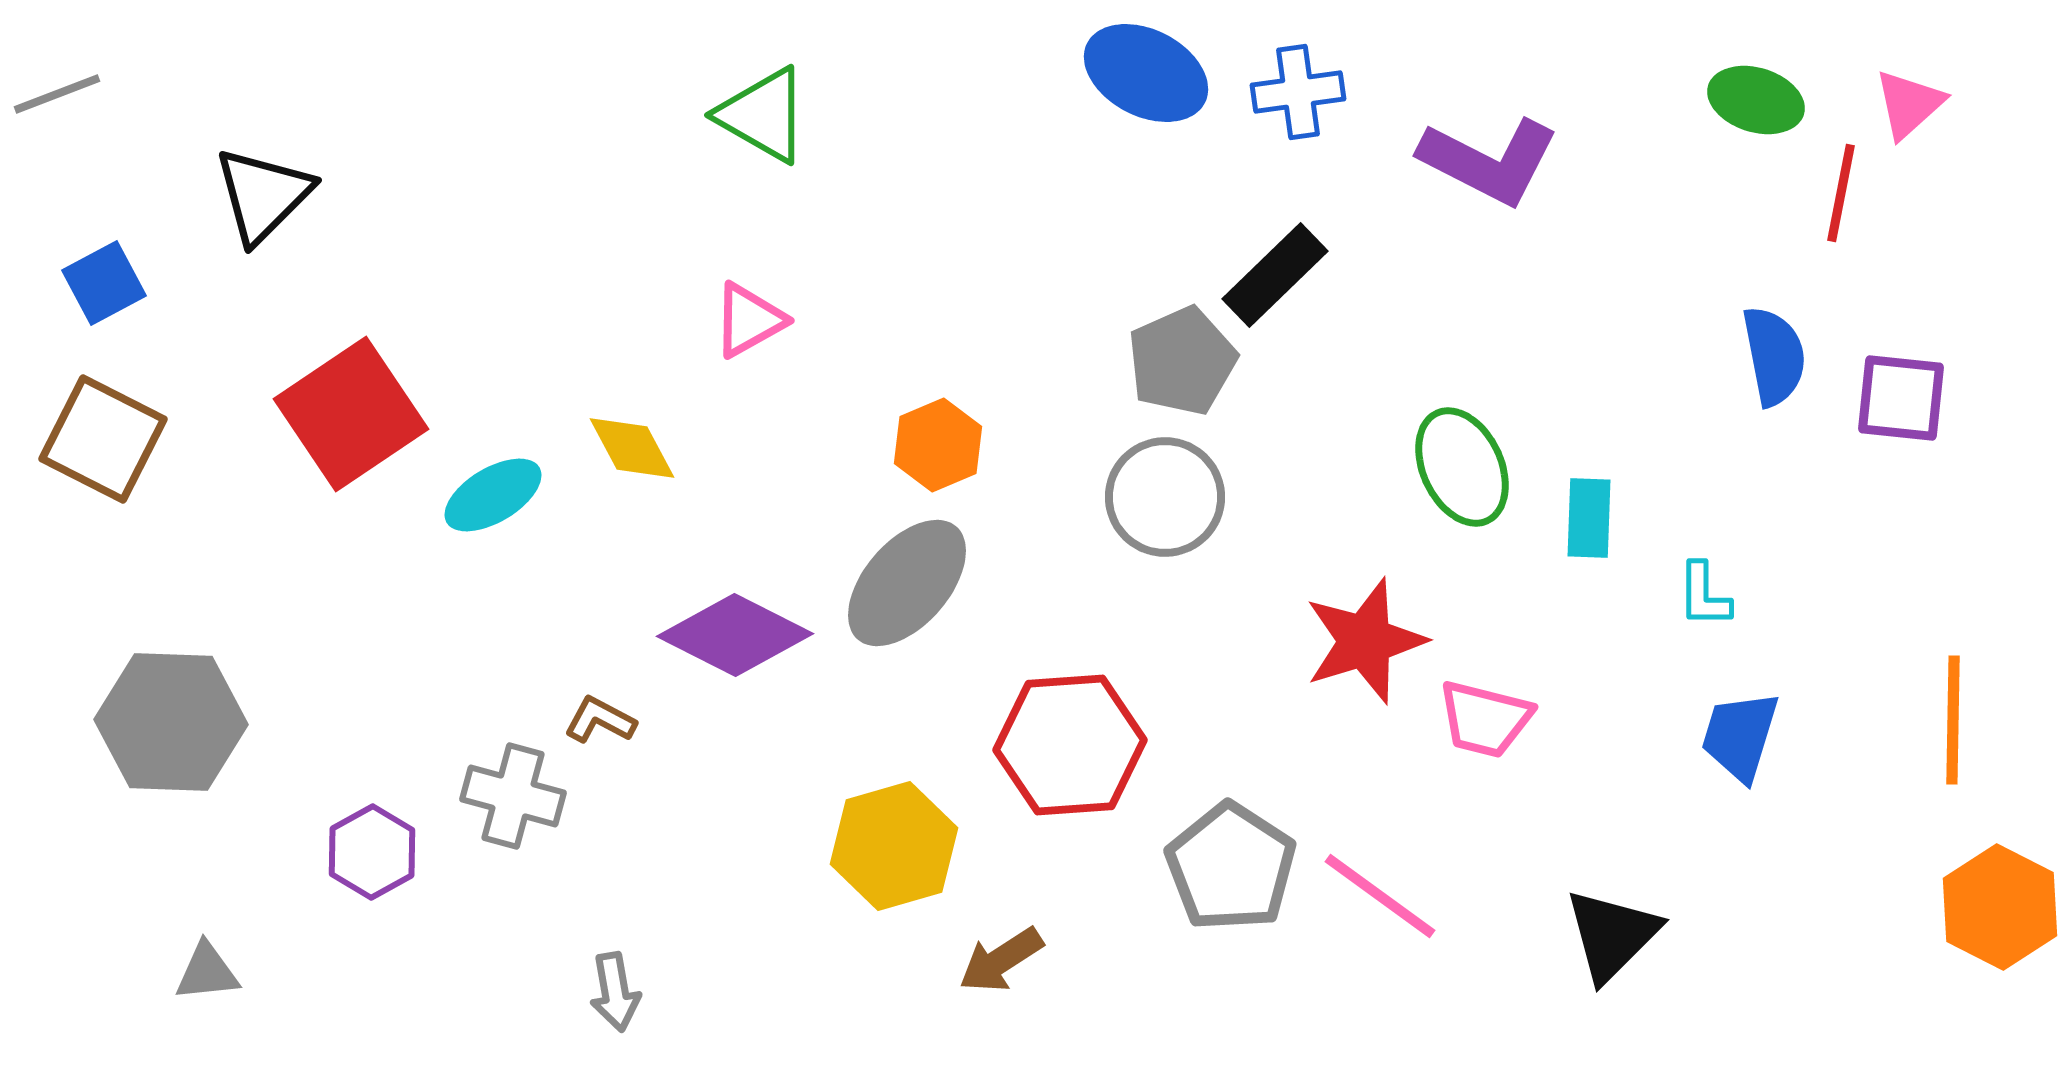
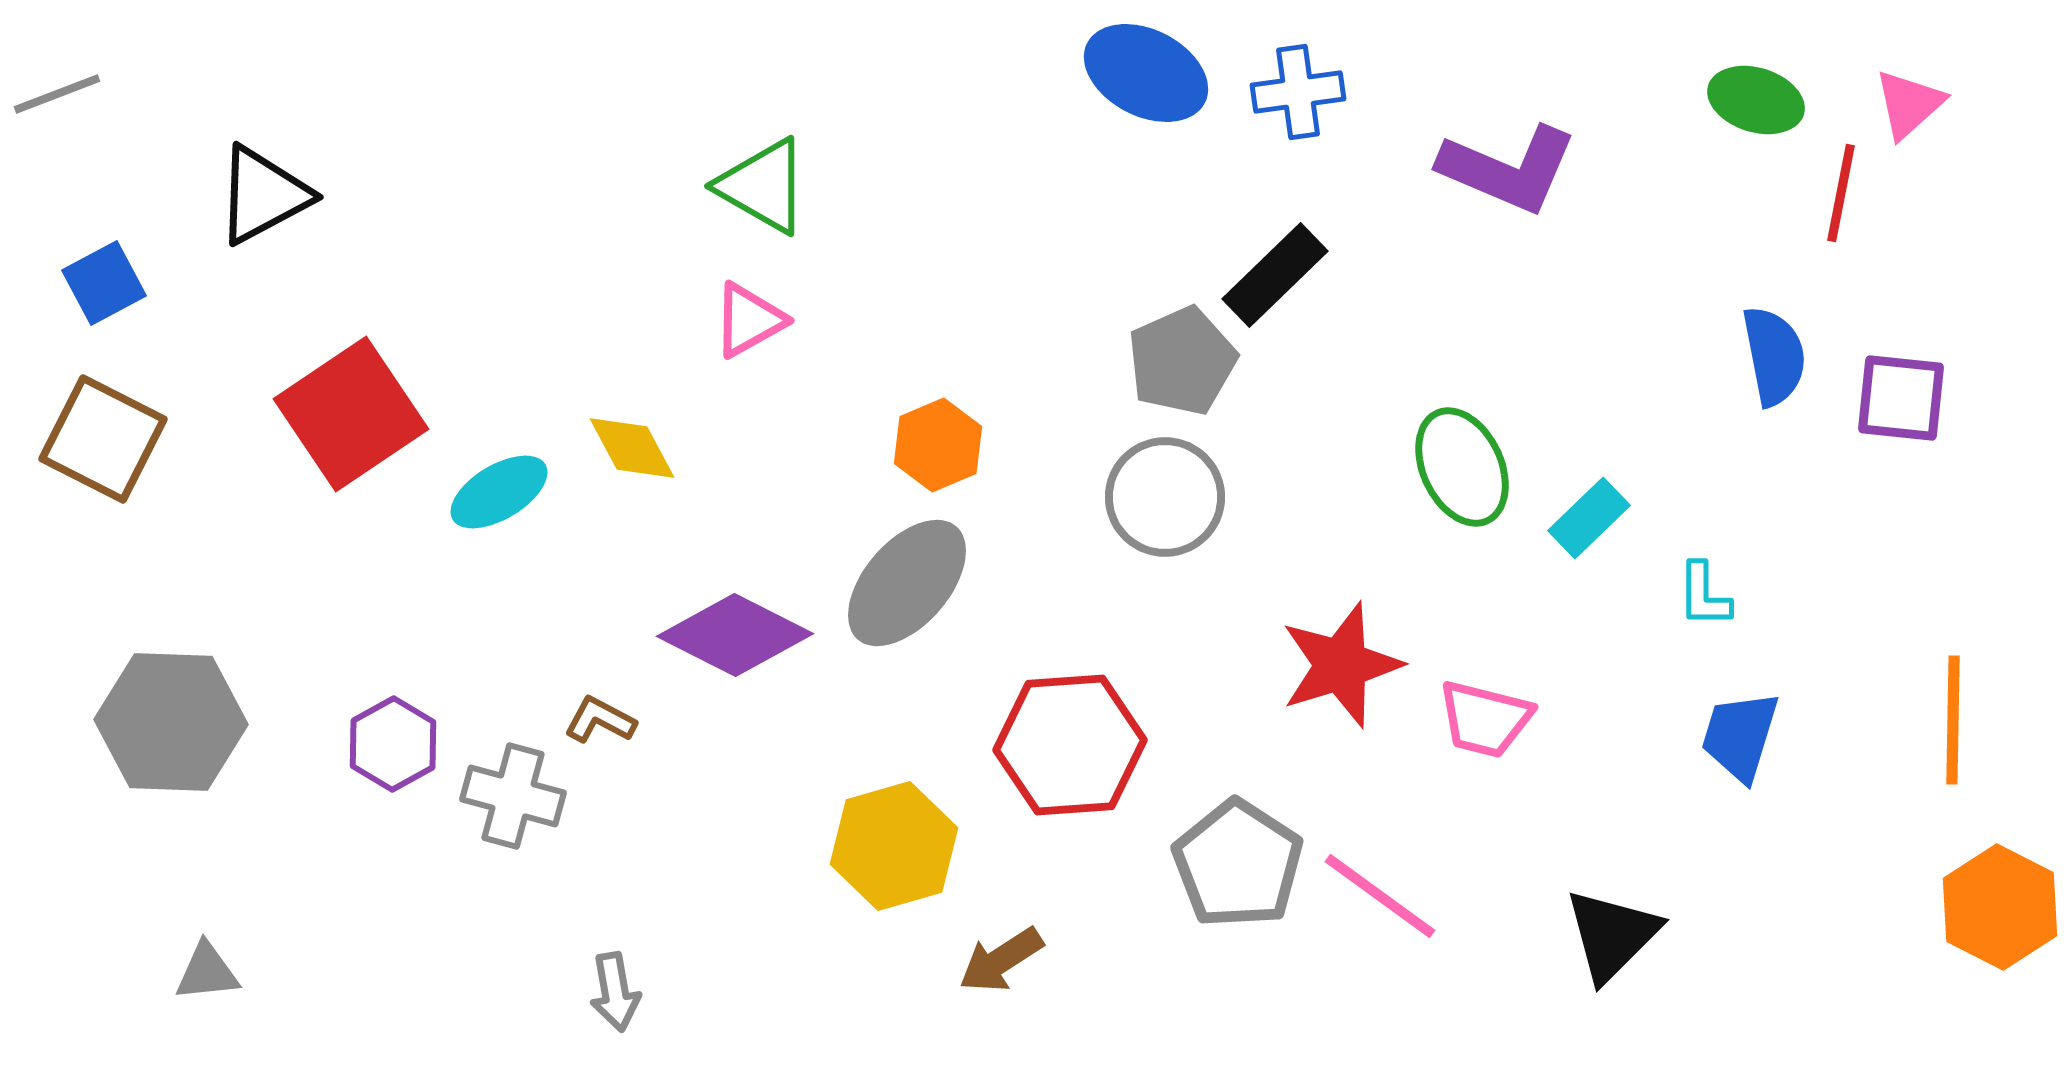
green triangle at (763, 115): moved 71 px down
purple L-shape at (1489, 161): moved 19 px right, 8 px down; rotated 4 degrees counterclockwise
black triangle at (263, 195): rotated 17 degrees clockwise
cyan ellipse at (493, 495): moved 6 px right, 3 px up
cyan rectangle at (1589, 518): rotated 44 degrees clockwise
red star at (1365, 641): moved 24 px left, 24 px down
purple hexagon at (372, 852): moved 21 px right, 108 px up
gray pentagon at (1231, 867): moved 7 px right, 3 px up
